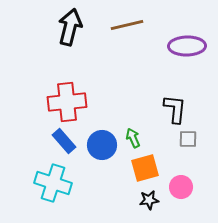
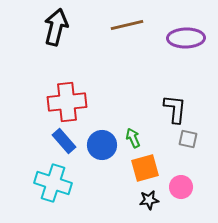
black arrow: moved 14 px left
purple ellipse: moved 1 px left, 8 px up
gray square: rotated 12 degrees clockwise
